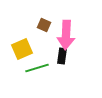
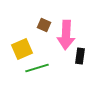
black rectangle: moved 18 px right
